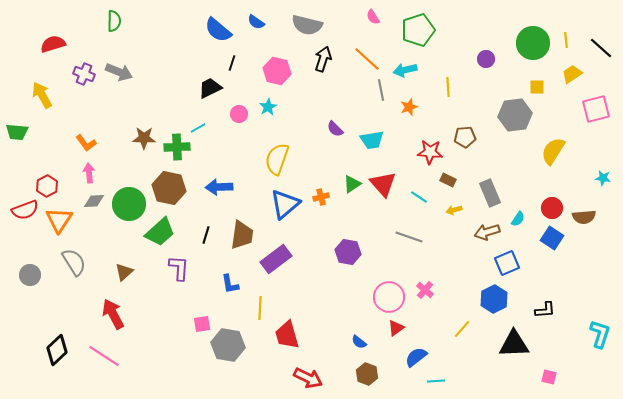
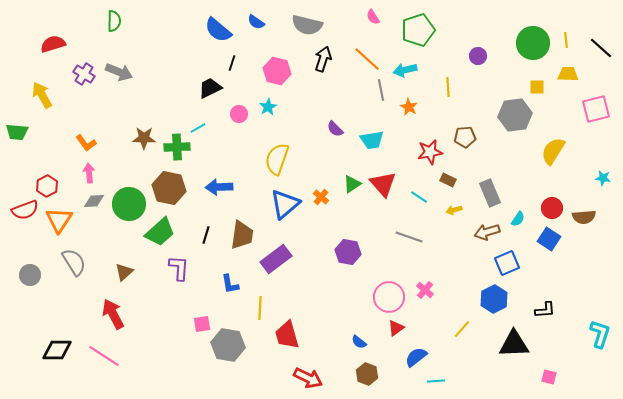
purple circle at (486, 59): moved 8 px left, 3 px up
purple cross at (84, 74): rotated 10 degrees clockwise
yellow trapezoid at (572, 74): moved 4 px left; rotated 35 degrees clockwise
orange star at (409, 107): rotated 24 degrees counterclockwise
red star at (430, 152): rotated 15 degrees counterclockwise
orange cross at (321, 197): rotated 35 degrees counterclockwise
blue square at (552, 238): moved 3 px left, 1 px down
black diamond at (57, 350): rotated 44 degrees clockwise
